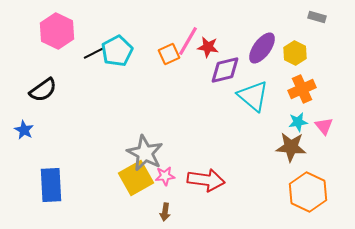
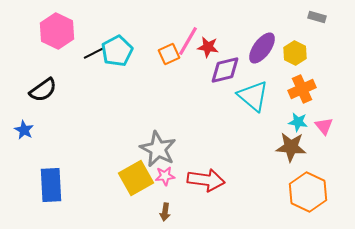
cyan star: rotated 18 degrees clockwise
gray star: moved 13 px right, 4 px up
